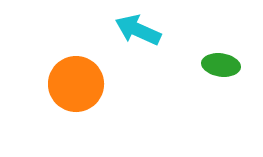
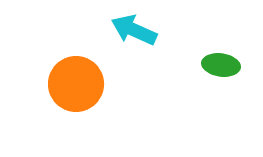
cyan arrow: moved 4 px left
